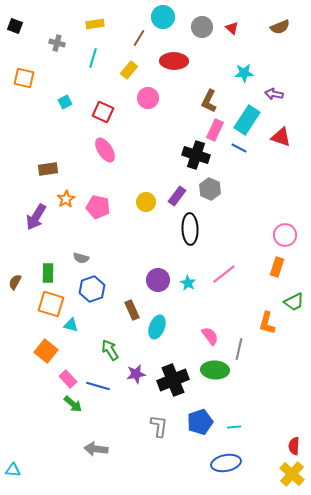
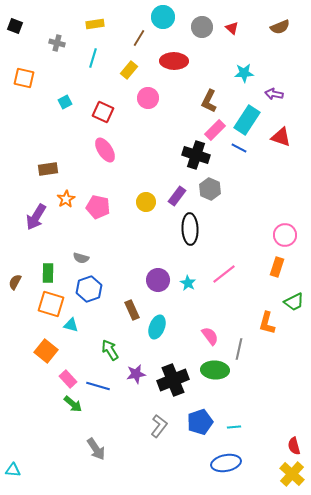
pink rectangle at (215, 130): rotated 20 degrees clockwise
blue hexagon at (92, 289): moved 3 px left
gray L-shape at (159, 426): rotated 30 degrees clockwise
red semicircle at (294, 446): rotated 18 degrees counterclockwise
gray arrow at (96, 449): rotated 130 degrees counterclockwise
